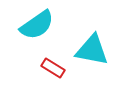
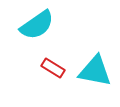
cyan triangle: moved 3 px right, 21 px down
